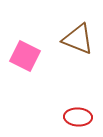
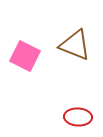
brown triangle: moved 3 px left, 6 px down
